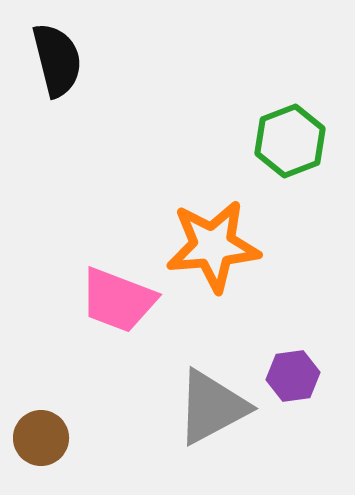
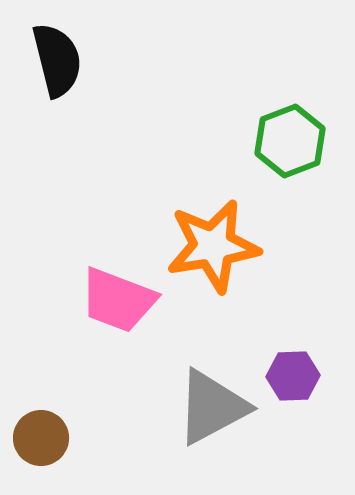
orange star: rotated 4 degrees counterclockwise
purple hexagon: rotated 6 degrees clockwise
